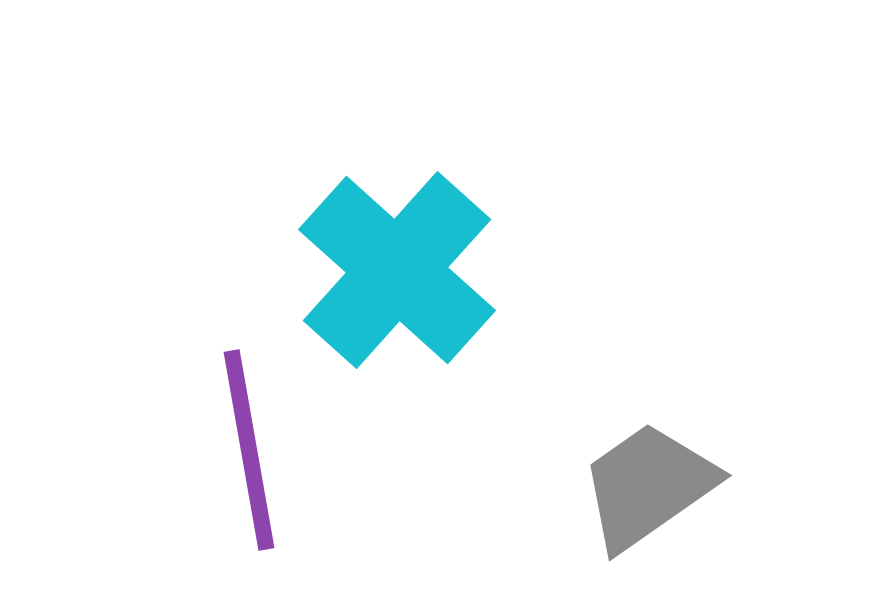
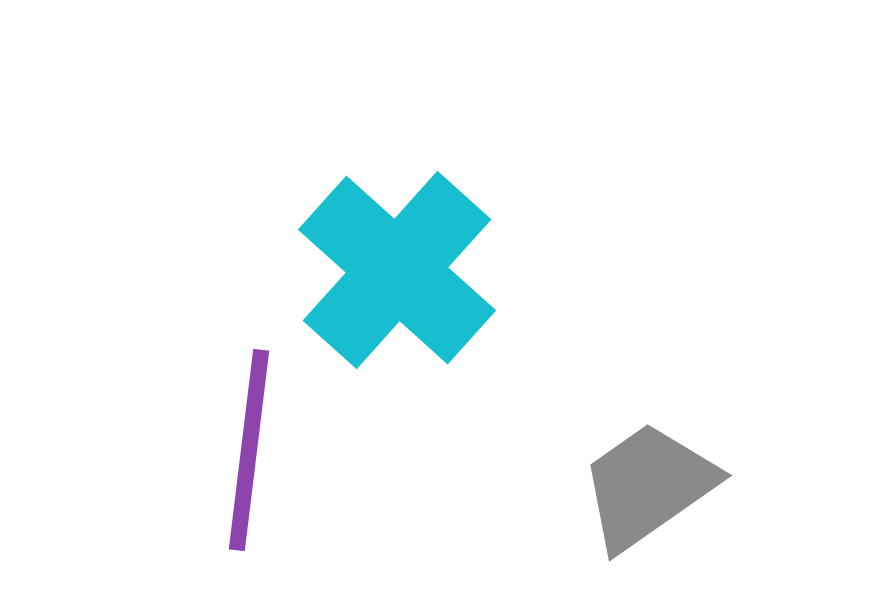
purple line: rotated 17 degrees clockwise
